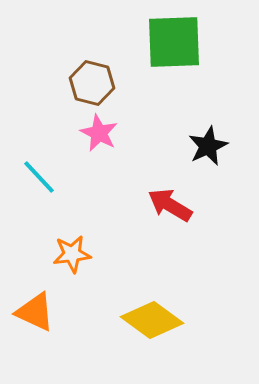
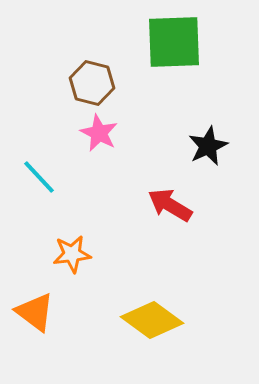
orange triangle: rotated 12 degrees clockwise
